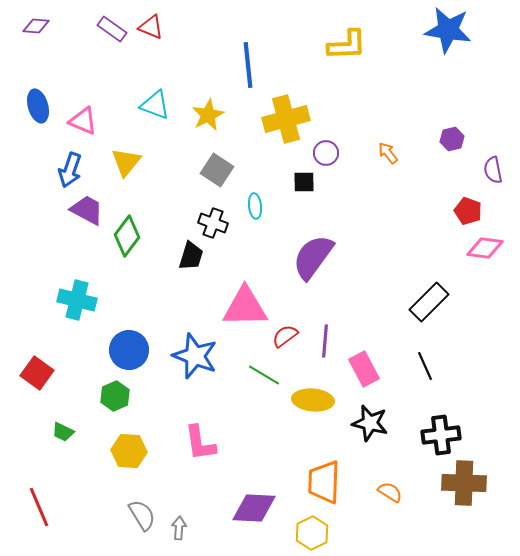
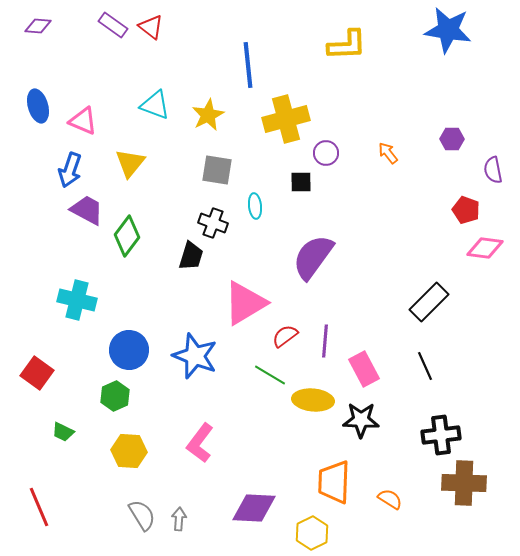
purple diamond at (36, 26): moved 2 px right
red triangle at (151, 27): rotated 16 degrees clockwise
purple rectangle at (112, 29): moved 1 px right, 4 px up
purple hexagon at (452, 139): rotated 15 degrees clockwise
yellow triangle at (126, 162): moved 4 px right, 1 px down
gray square at (217, 170): rotated 24 degrees counterclockwise
black square at (304, 182): moved 3 px left
red pentagon at (468, 211): moved 2 px left, 1 px up
pink triangle at (245, 307): moved 4 px up; rotated 30 degrees counterclockwise
green line at (264, 375): moved 6 px right
black star at (370, 423): moved 9 px left, 3 px up; rotated 12 degrees counterclockwise
pink L-shape at (200, 443): rotated 45 degrees clockwise
orange trapezoid at (324, 482): moved 10 px right
orange semicircle at (390, 492): moved 7 px down
gray arrow at (179, 528): moved 9 px up
